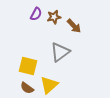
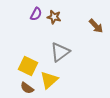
brown star: rotated 24 degrees clockwise
brown arrow: moved 22 px right
yellow square: rotated 12 degrees clockwise
yellow triangle: moved 5 px up
